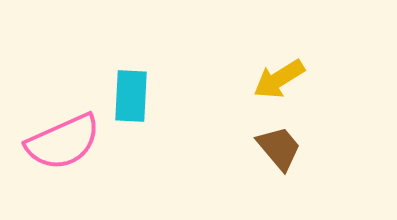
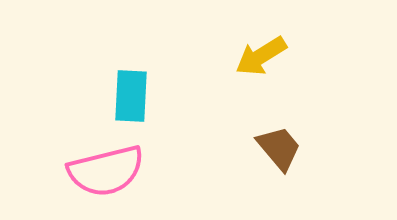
yellow arrow: moved 18 px left, 23 px up
pink semicircle: moved 43 px right, 29 px down; rotated 10 degrees clockwise
